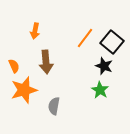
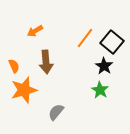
orange arrow: rotated 49 degrees clockwise
black star: rotated 12 degrees clockwise
gray semicircle: moved 2 px right, 6 px down; rotated 30 degrees clockwise
